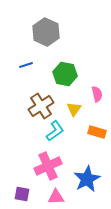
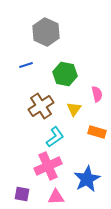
cyan L-shape: moved 6 px down
